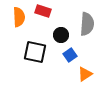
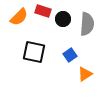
orange semicircle: rotated 48 degrees clockwise
black circle: moved 2 px right, 16 px up
black square: moved 1 px left
